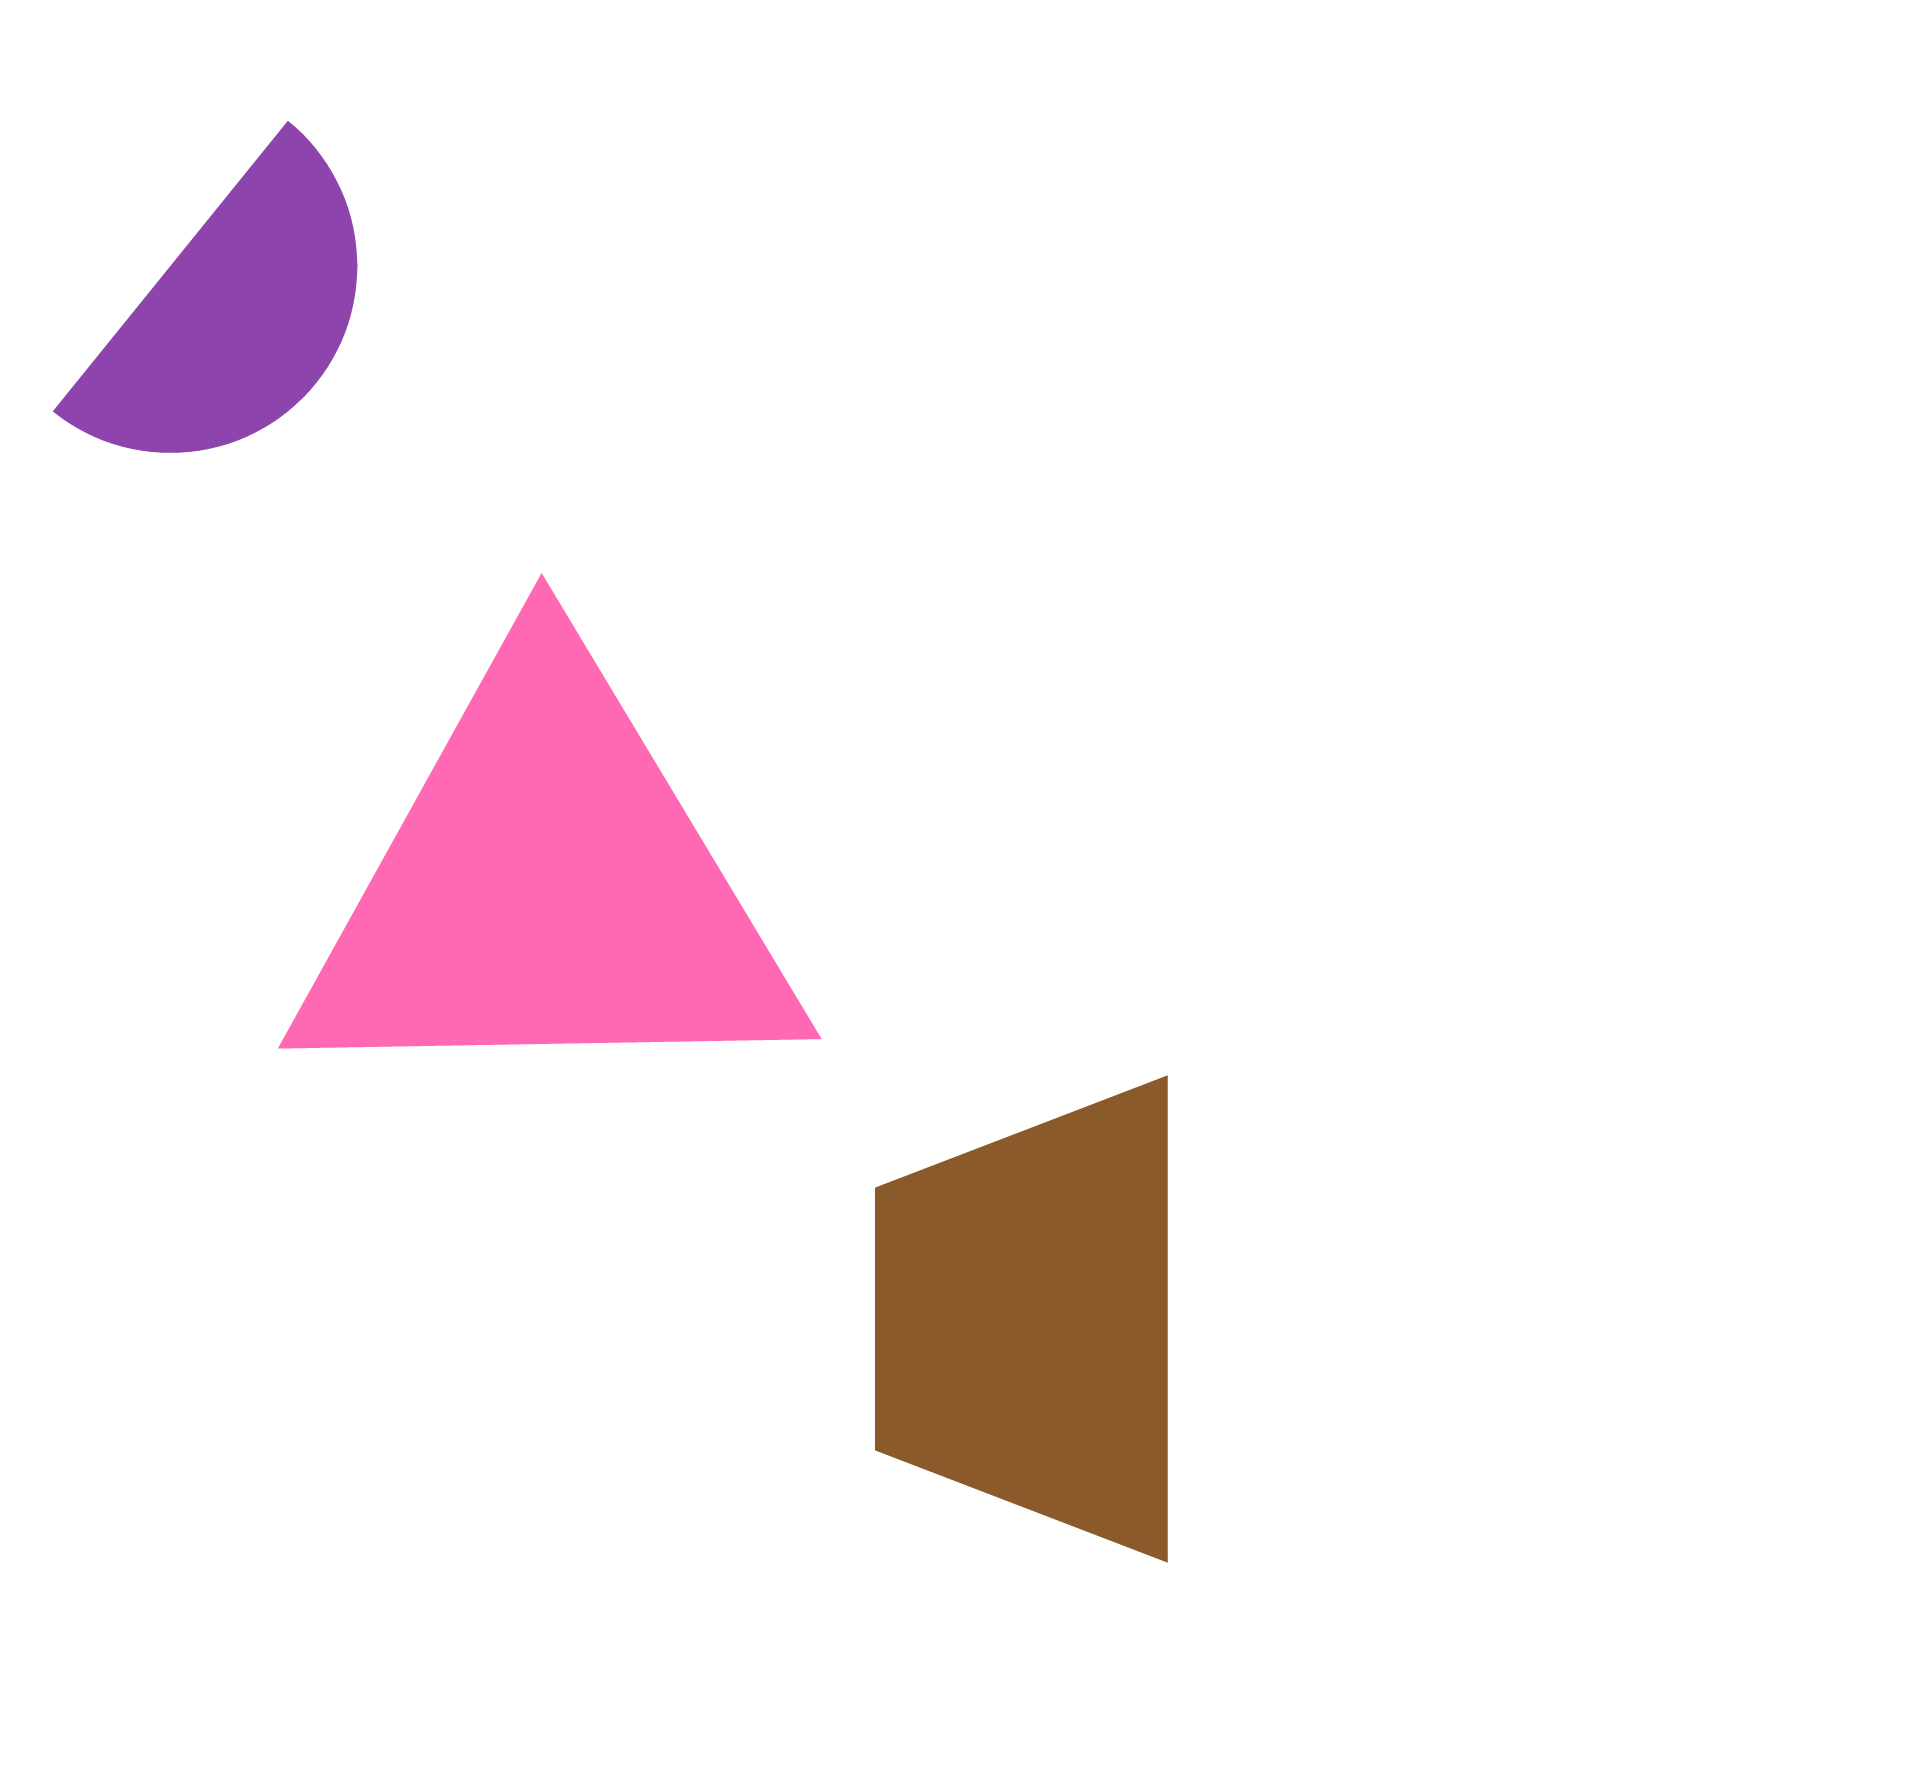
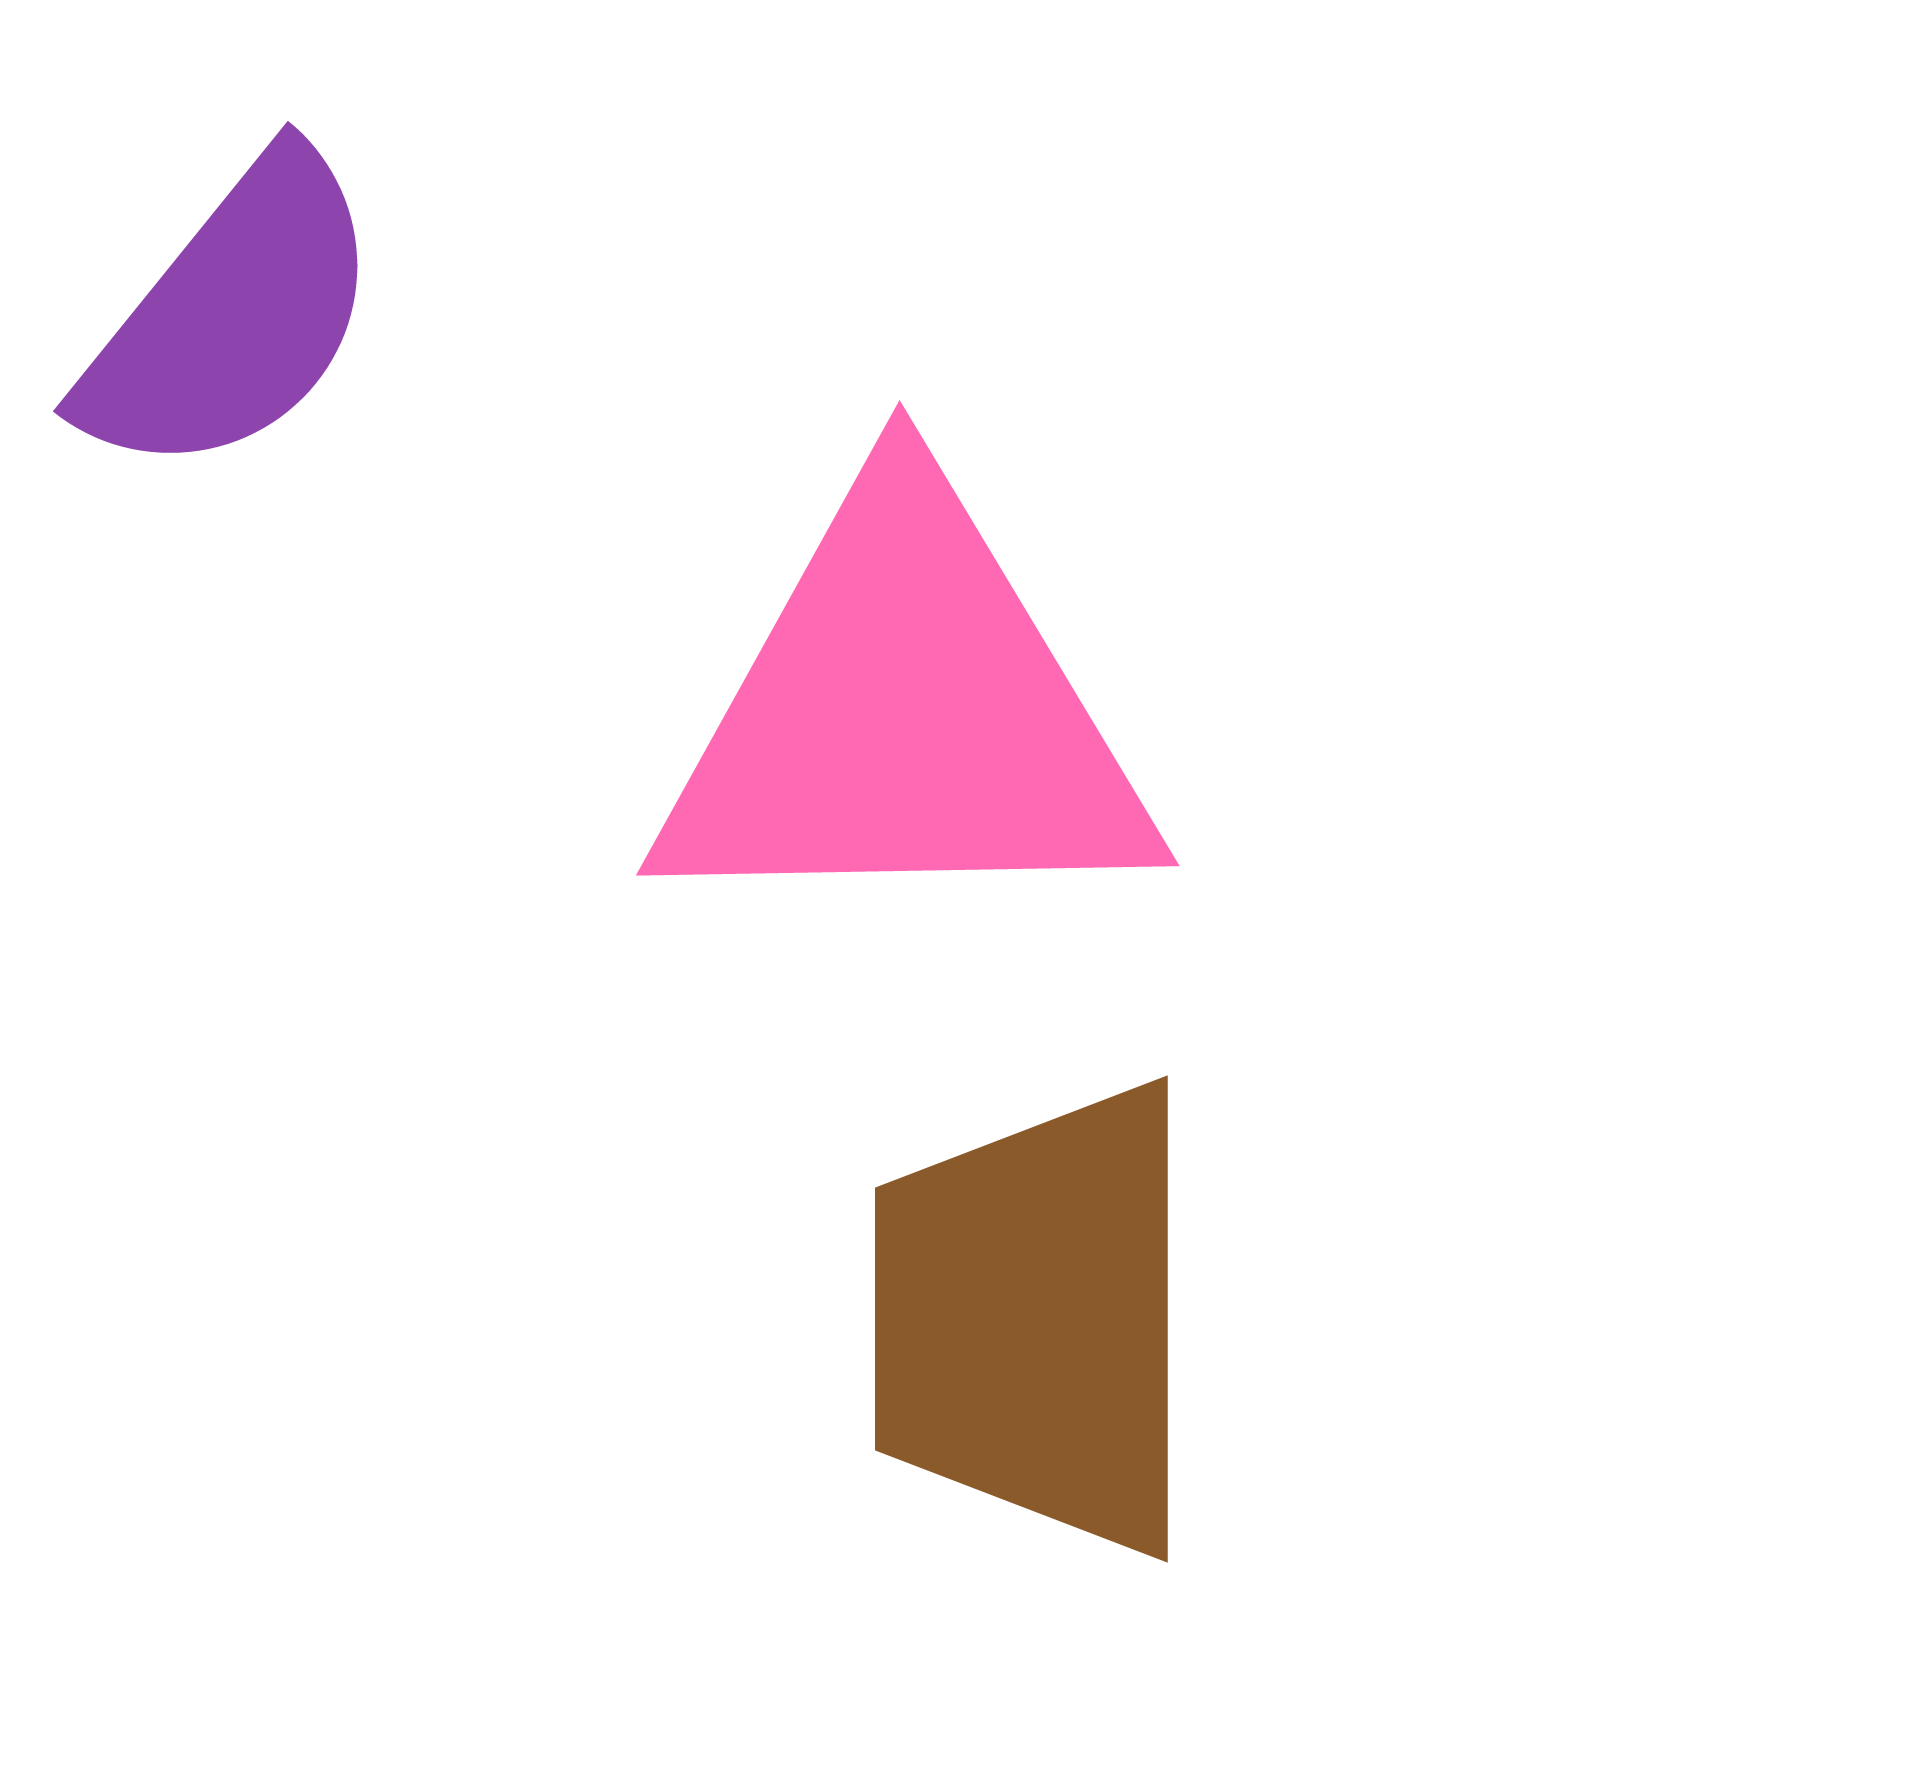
pink triangle: moved 358 px right, 173 px up
